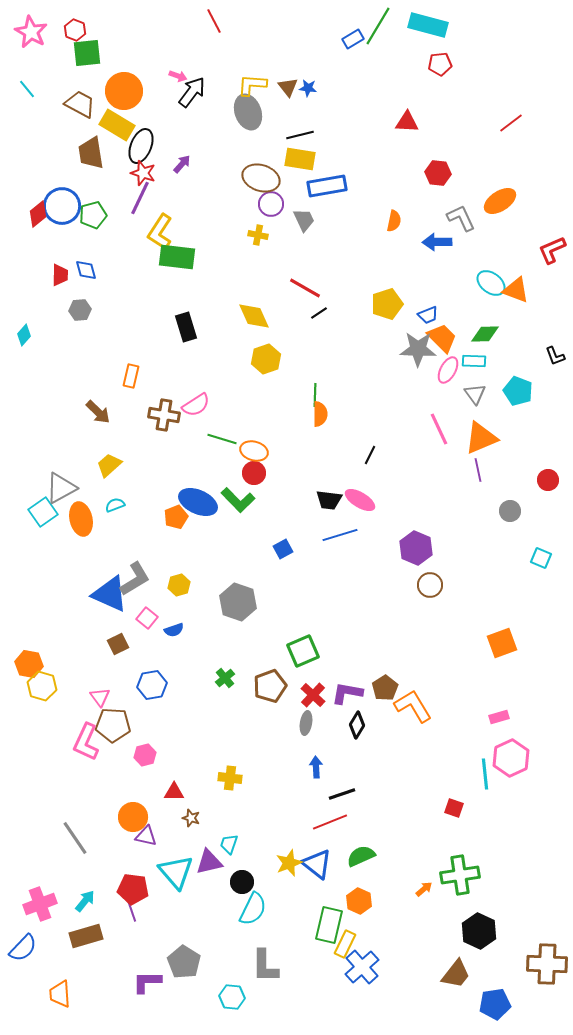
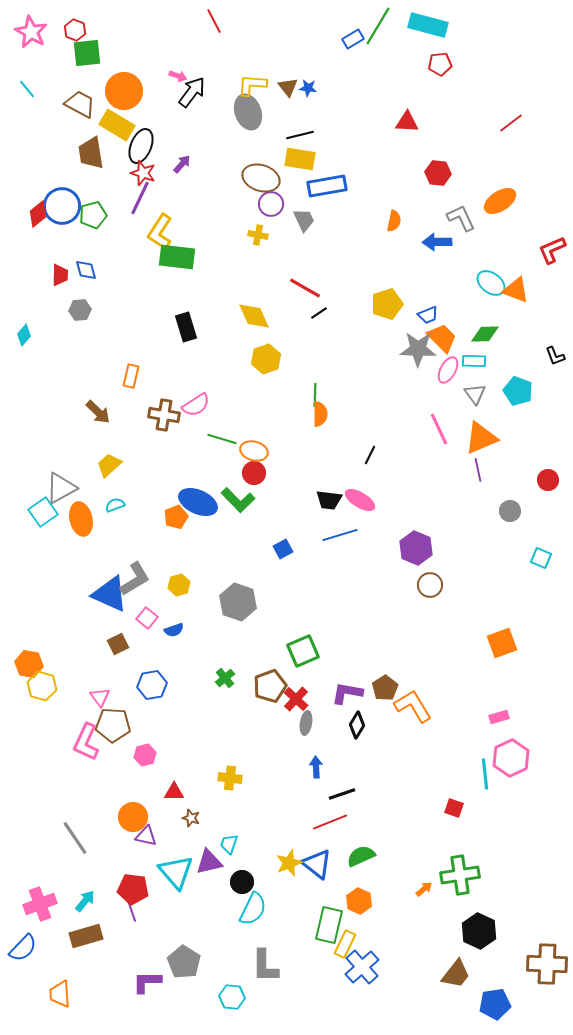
red cross at (313, 695): moved 17 px left, 4 px down
